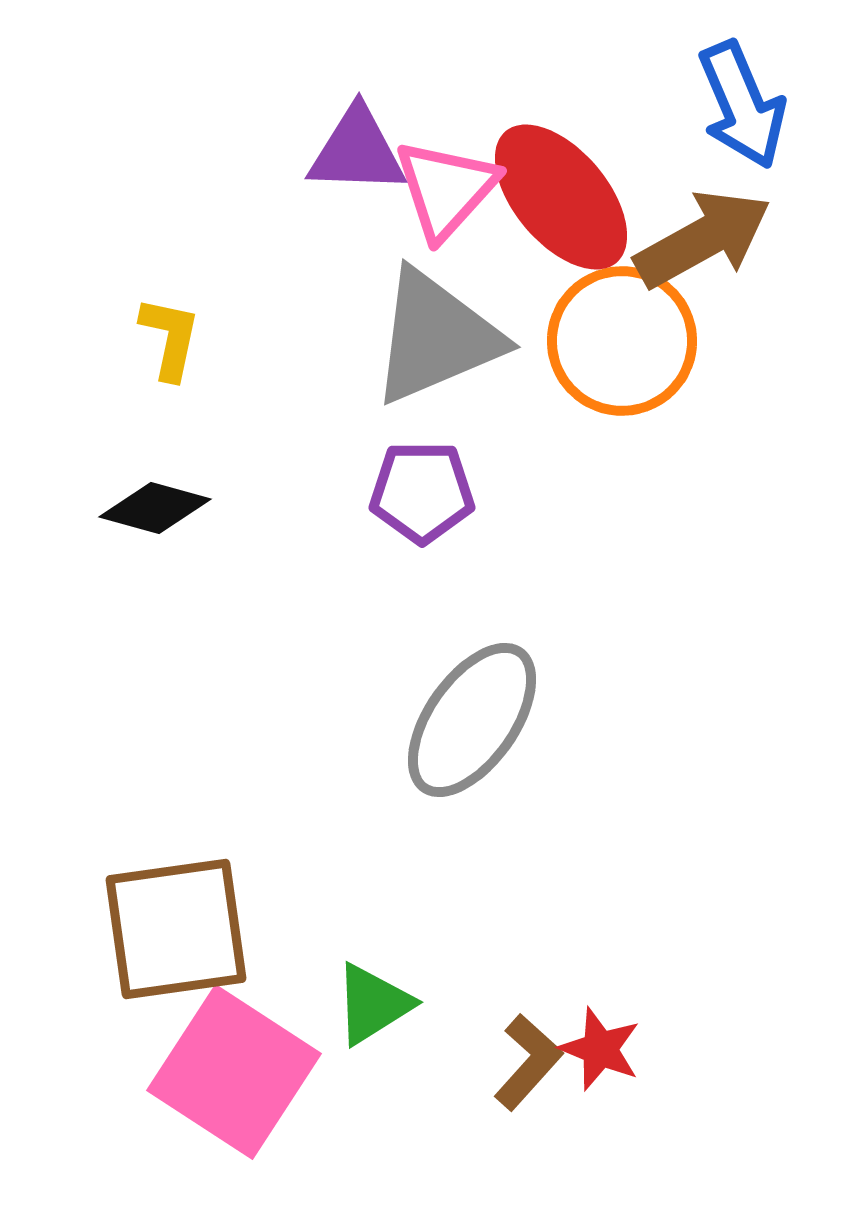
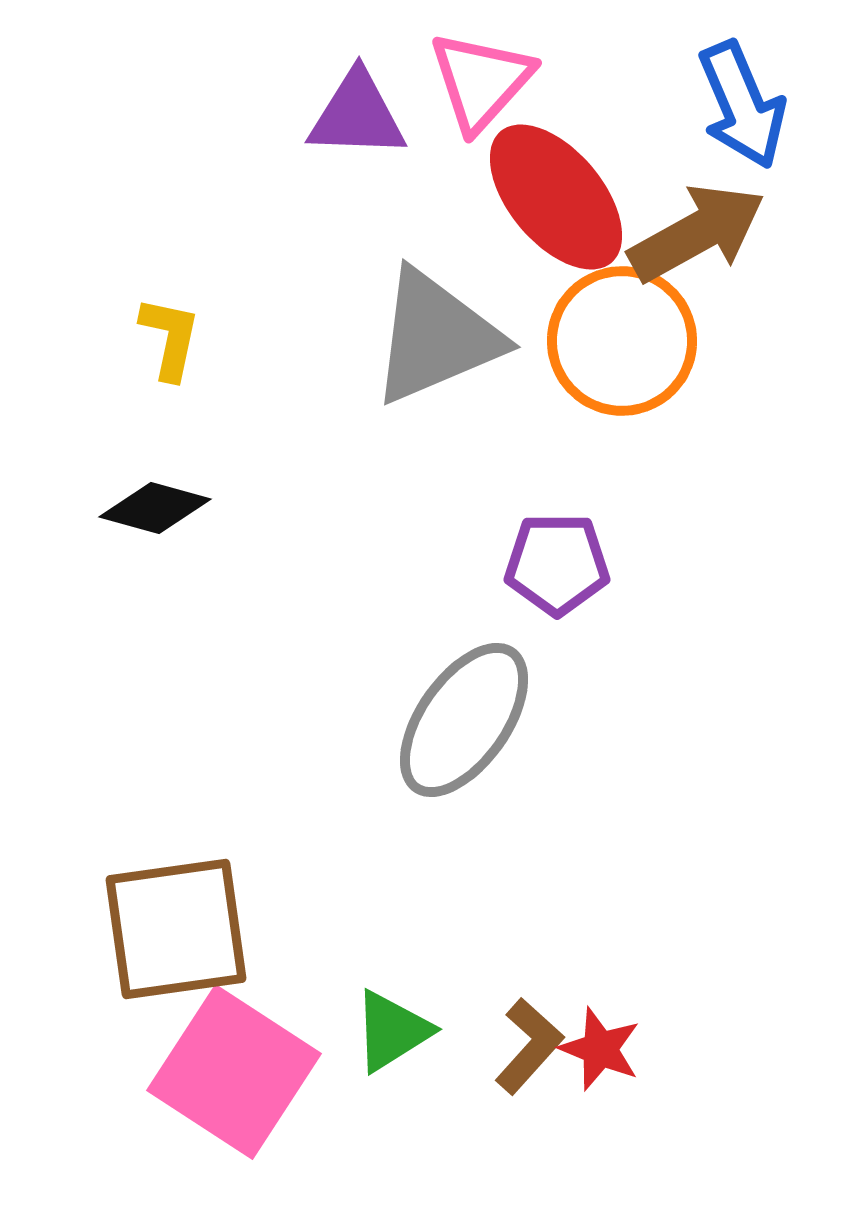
purple triangle: moved 36 px up
pink triangle: moved 35 px right, 108 px up
red ellipse: moved 5 px left
brown arrow: moved 6 px left, 6 px up
purple pentagon: moved 135 px right, 72 px down
gray ellipse: moved 8 px left
green triangle: moved 19 px right, 27 px down
brown L-shape: moved 1 px right, 16 px up
